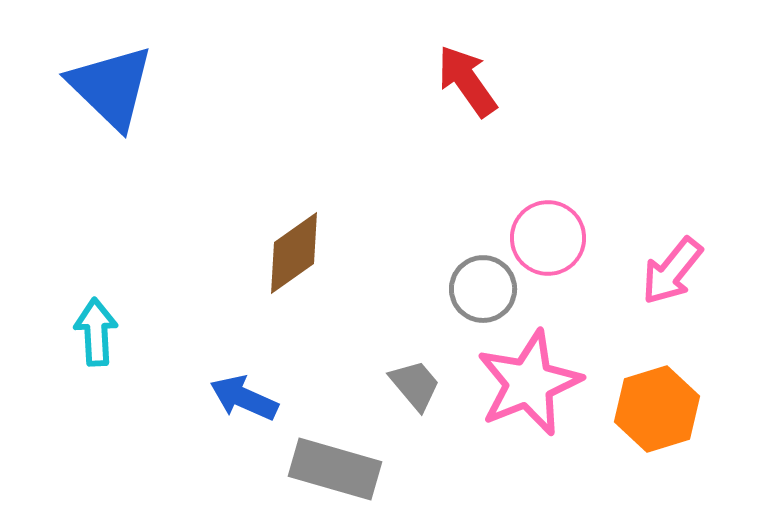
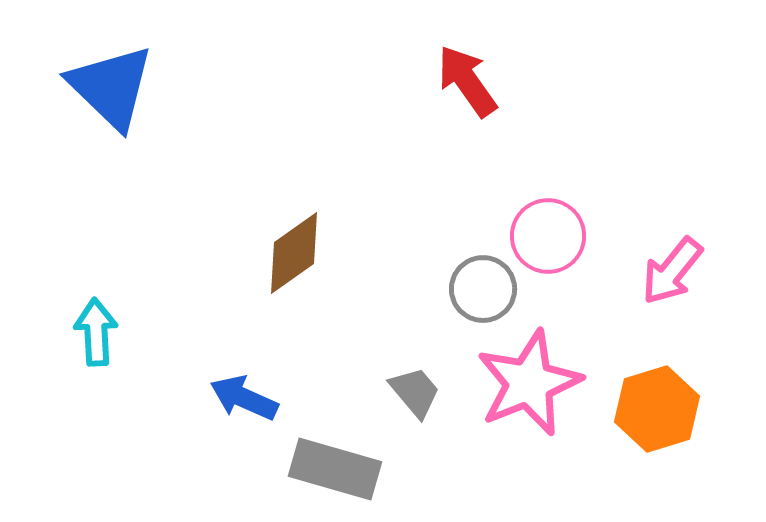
pink circle: moved 2 px up
gray trapezoid: moved 7 px down
